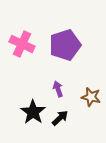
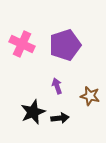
purple arrow: moved 1 px left, 3 px up
brown star: moved 1 px left, 1 px up
black star: rotated 15 degrees clockwise
black arrow: rotated 36 degrees clockwise
